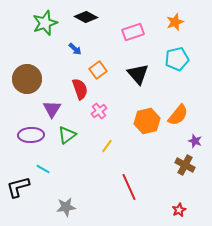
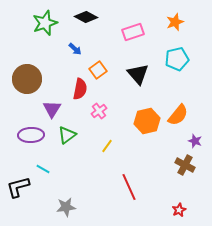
red semicircle: rotated 30 degrees clockwise
